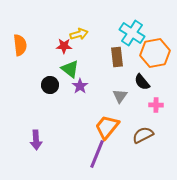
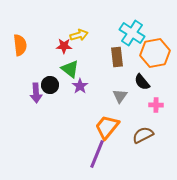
yellow arrow: moved 1 px down
purple arrow: moved 47 px up
